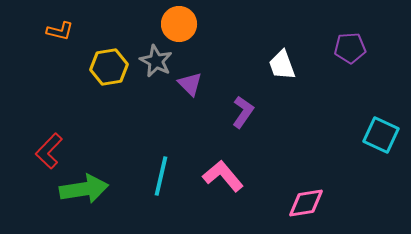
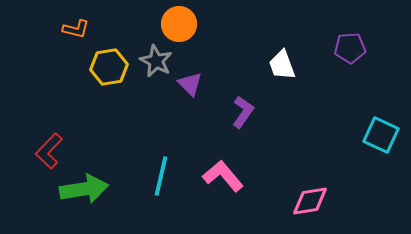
orange L-shape: moved 16 px right, 2 px up
pink diamond: moved 4 px right, 2 px up
